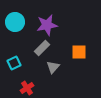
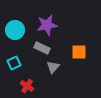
cyan circle: moved 8 px down
gray rectangle: rotated 70 degrees clockwise
red cross: moved 2 px up; rotated 24 degrees counterclockwise
